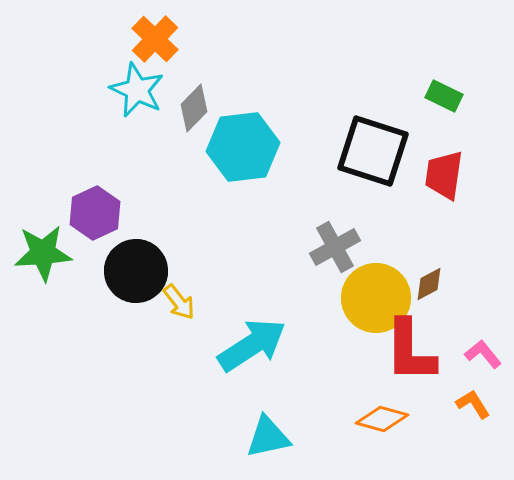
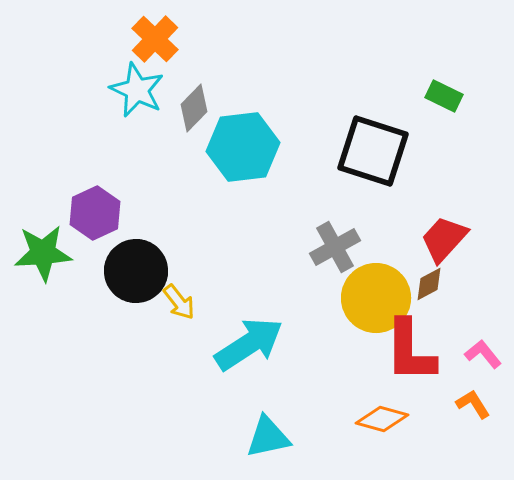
red trapezoid: moved 64 px down; rotated 34 degrees clockwise
cyan arrow: moved 3 px left, 1 px up
